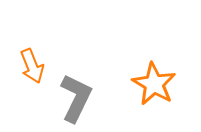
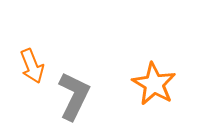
gray L-shape: moved 2 px left, 2 px up
